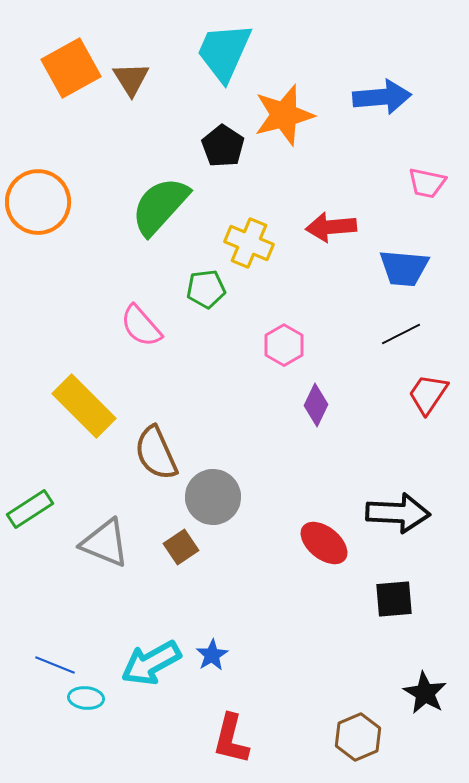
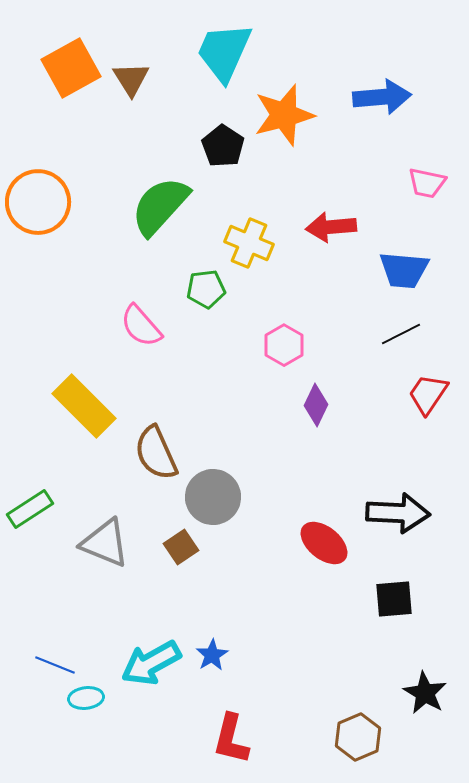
blue trapezoid: moved 2 px down
cyan ellipse: rotated 12 degrees counterclockwise
